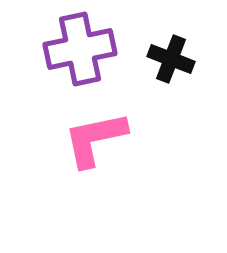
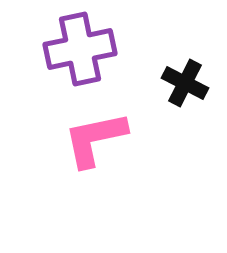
black cross: moved 14 px right, 24 px down; rotated 6 degrees clockwise
